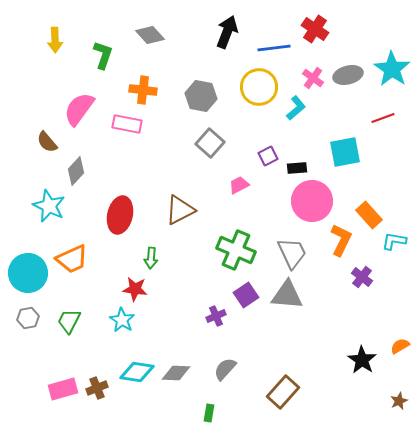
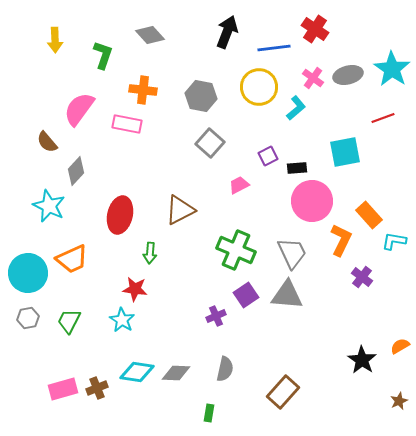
green arrow at (151, 258): moved 1 px left, 5 px up
gray semicircle at (225, 369): rotated 150 degrees clockwise
